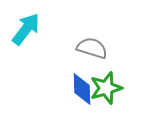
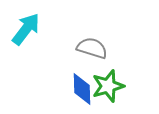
green star: moved 2 px right, 2 px up
